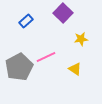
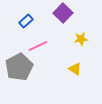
pink line: moved 8 px left, 11 px up
